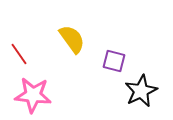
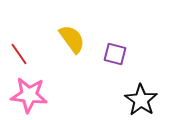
purple square: moved 1 px right, 7 px up
black star: moved 9 px down; rotated 12 degrees counterclockwise
pink star: moved 4 px left
